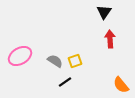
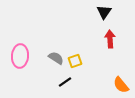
pink ellipse: rotated 55 degrees counterclockwise
gray semicircle: moved 1 px right, 3 px up
